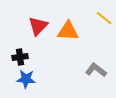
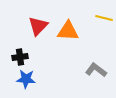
yellow line: rotated 24 degrees counterclockwise
